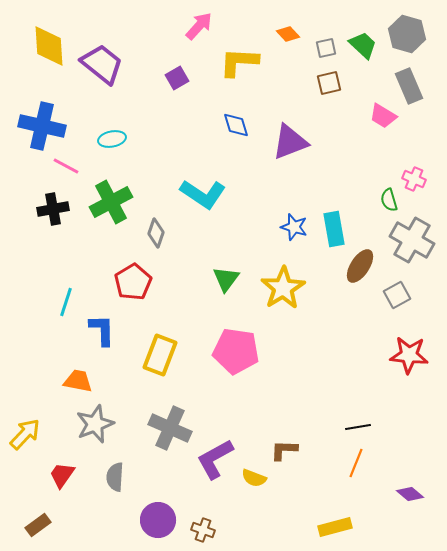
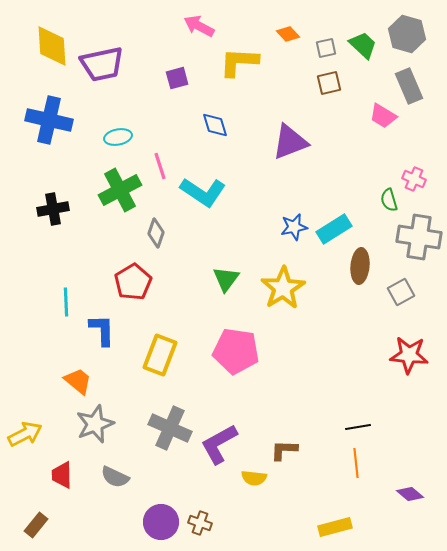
pink arrow at (199, 26): rotated 104 degrees counterclockwise
yellow diamond at (49, 46): moved 3 px right
purple trapezoid at (102, 64): rotated 129 degrees clockwise
purple square at (177, 78): rotated 15 degrees clockwise
blue diamond at (236, 125): moved 21 px left
blue cross at (42, 126): moved 7 px right, 6 px up
cyan ellipse at (112, 139): moved 6 px right, 2 px up
pink line at (66, 166): moved 94 px right; rotated 44 degrees clockwise
cyan L-shape at (203, 194): moved 2 px up
green cross at (111, 202): moved 9 px right, 12 px up
blue star at (294, 227): rotated 28 degrees counterclockwise
cyan rectangle at (334, 229): rotated 68 degrees clockwise
gray cross at (412, 240): moved 7 px right, 3 px up; rotated 21 degrees counterclockwise
brown ellipse at (360, 266): rotated 28 degrees counterclockwise
gray square at (397, 295): moved 4 px right, 3 px up
cyan line at (66, 302): rotated 20 degrees counterclockwise
orange trapezoid at (78, 381): rotated 28 degrees clockwise
yellow arrow at (25, 434): rotated 20 degrees clockwise
purple L-shape at (215, 459): moved 4 px right, 15 px up
orange line at (356, 463): rotated 28 degrees counterclockwise
red trapezoid at (62, 475): rotated 36 degrees counterclockwise
gray semicircle at (115, 477): rotated 68 degrees counterclockwise
yellow semicircle at (254, 478): rotated 15 degrees counterclockwise
purple circle at (158, 520): moved 3 px right, 2 px down
brown rectangle at (38, 525): moved 2 px left; rotated 15 degrees counterclockwise
brown cross at (203, 530): moved 3 px left, 7 px up
